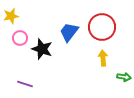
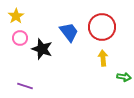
yellow star: moved 5 px right; rotated 21 degrees counterclockwise
blue trapezoid: rotated 105 degrees clockwise
purple line: moved 2 px down
